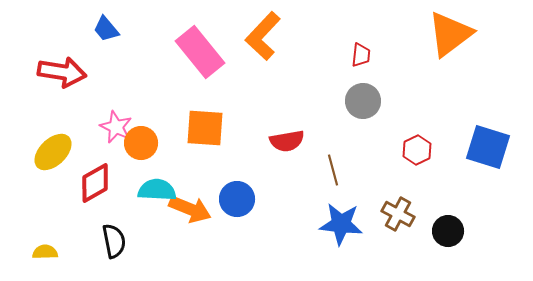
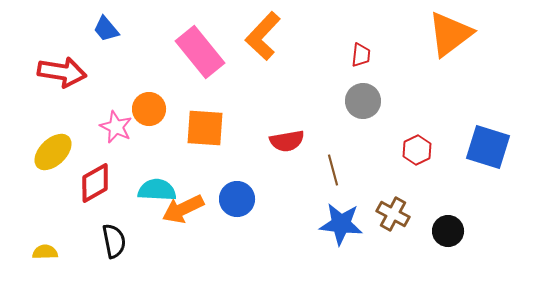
orange circle: moved 8 px right, 34 px up
orange arrow: moved 7 px left; rotated 132 degrees clockwise
brown cross: moved 5 px left
